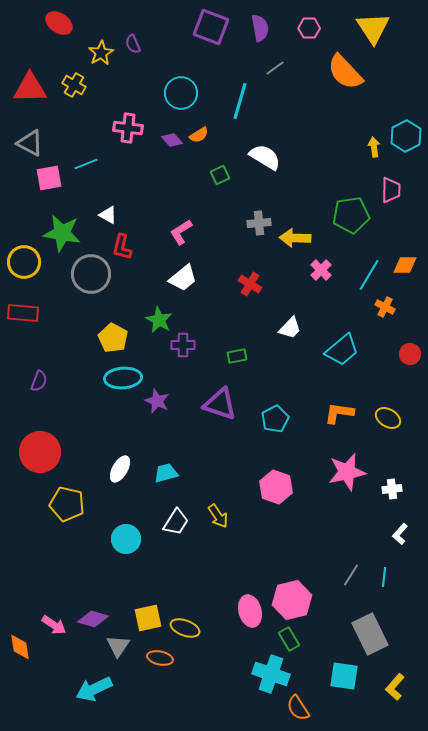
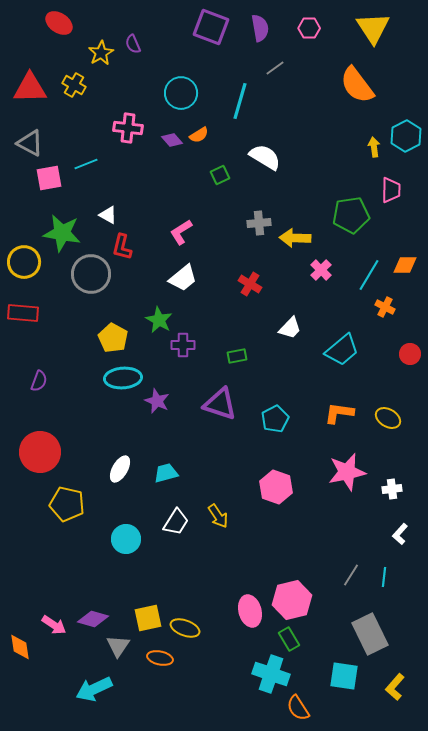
orange semicircle at (345, 72): moved 12 px right, 13 px down; rotated 6 degrees clockwise
